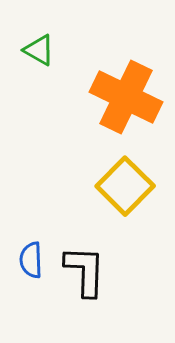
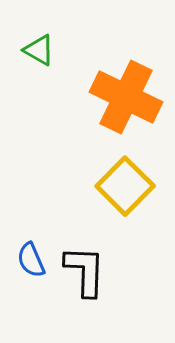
blue semicircle: rotated 21 degrees counterclockwise
